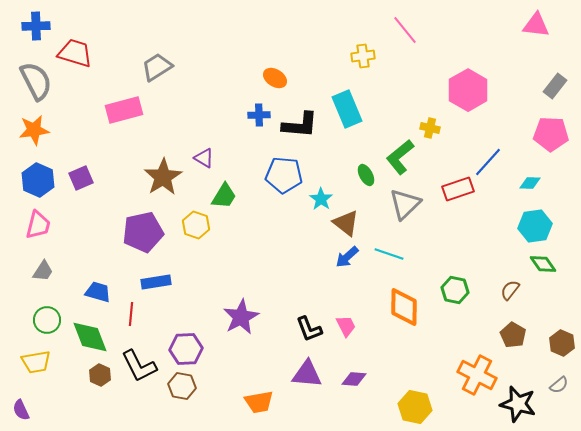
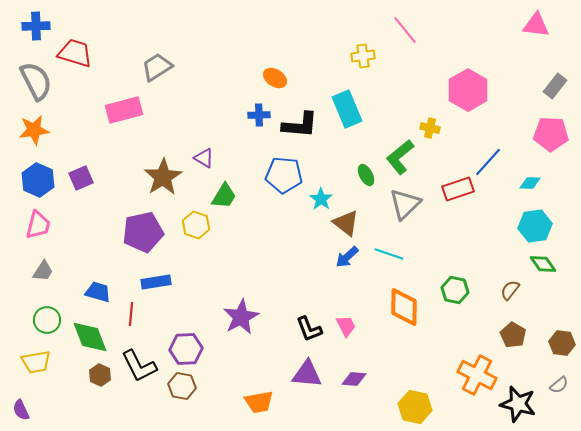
brown hexagon at (562, 343): rotated 15 degrees counterclockwise
